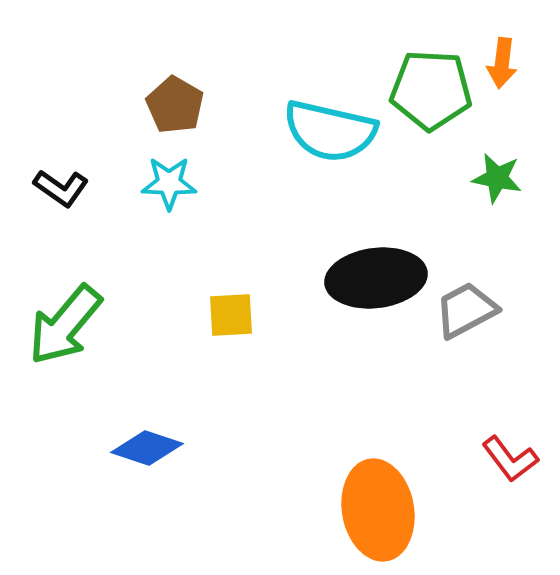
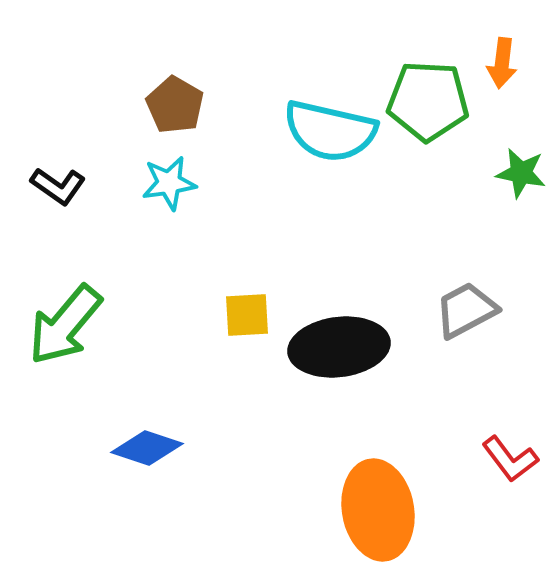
green pentagon: moved 3 px left, 11 px down
green star: moved 24 px right, 5 px up
cyan star: rotated 10 degrees counterclockwise
black L-shape: moved 3 px left, 2 px up
black ellipse: moved 37 px left, 69 px down
yellow square: moved 16 px right
